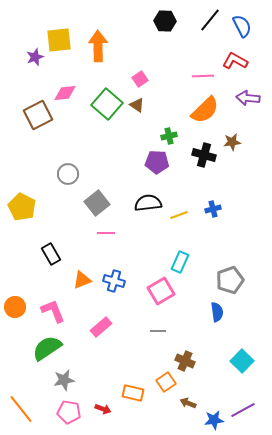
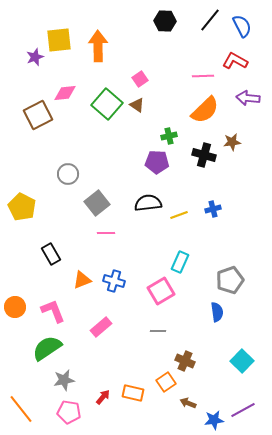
red arrow at (103, 409): moved 12 px up; rotated 70 degrees counterclockwise
